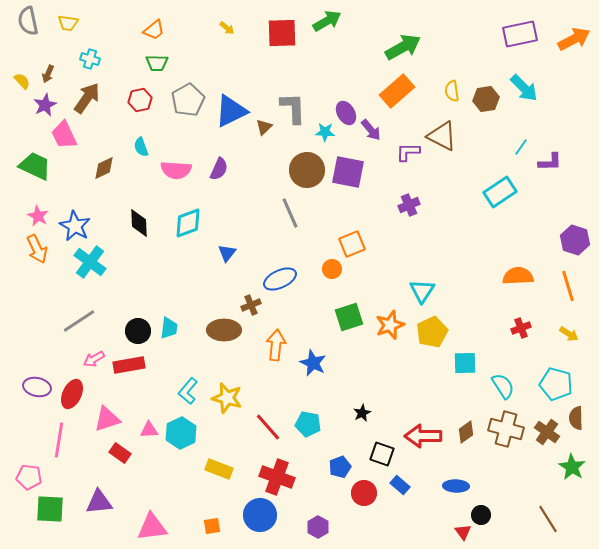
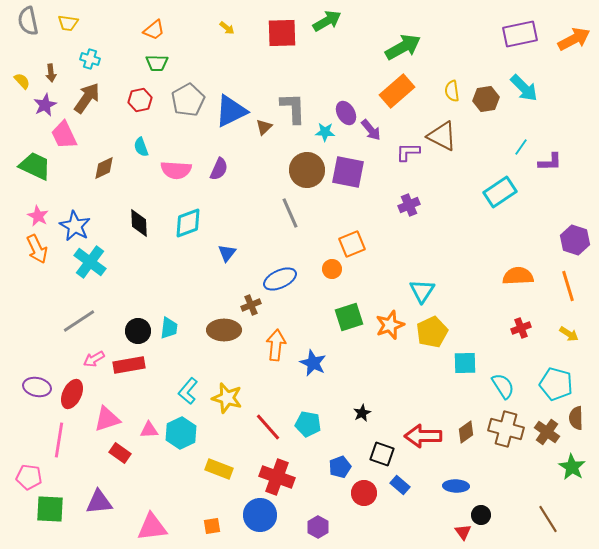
brown arrow at (48, 74): moved 3 px right, 1 px up; rotated 30 degrees counterclockwise
